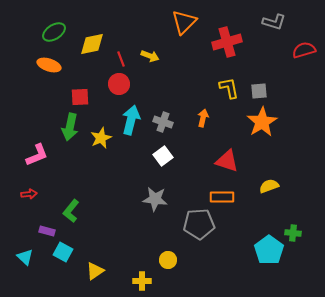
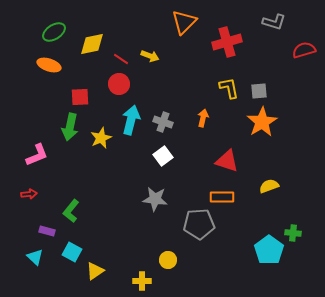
red line: rotated 35 degrees counterclockwise
cyan square: moved 9 px right
cyan triangle: moved 10 px right
